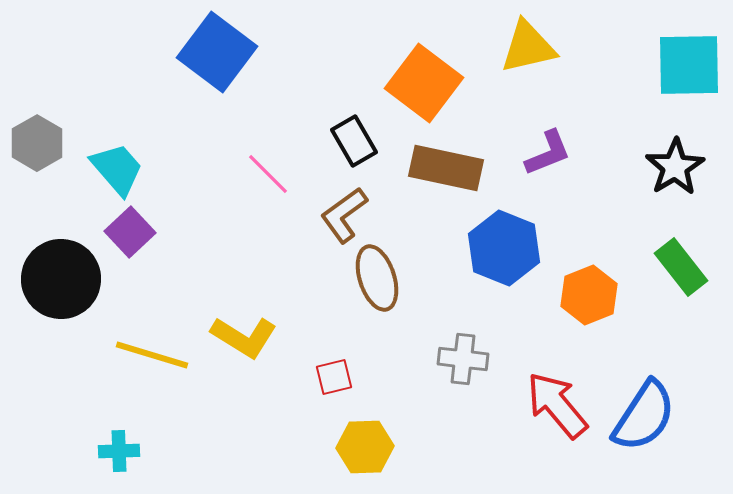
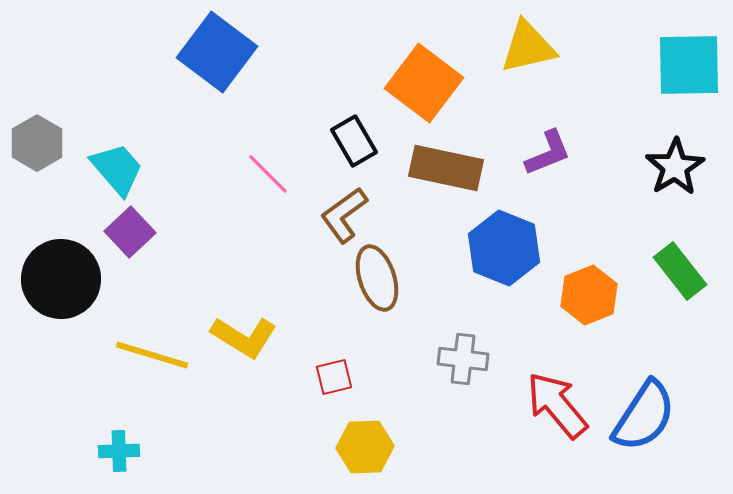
green rectangle: moved 1 px left, 4 px down
